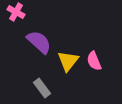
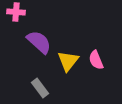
pink cross: rotated 24 degrees counterclockwise
pink semicircle: moved 2 px right, 1 px up
gray rectangle: moved 2 px left
